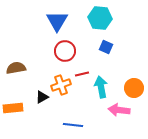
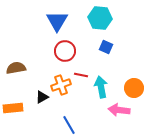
red line: moved 1 px left, 1 px down; rotated 24 degrees clockwise
blue line: moved 4 px left; rotated 54 degrees clockwise
